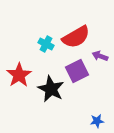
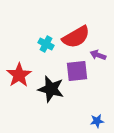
purple arrow: moved 2 px left, 1 px up
purple square: rotated 20 degrees clockwise
black star: rotated 12 degrees counterclockwise
